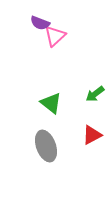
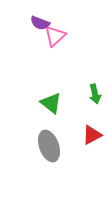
green arrow: rotated 66 degrees counterclockwise
gray ellipse: moved 3 px right
